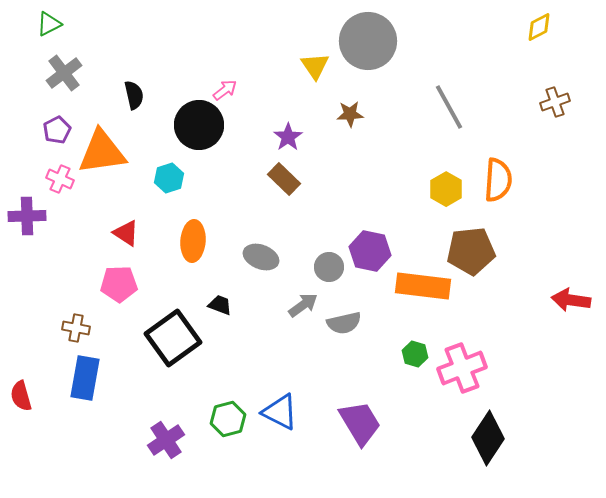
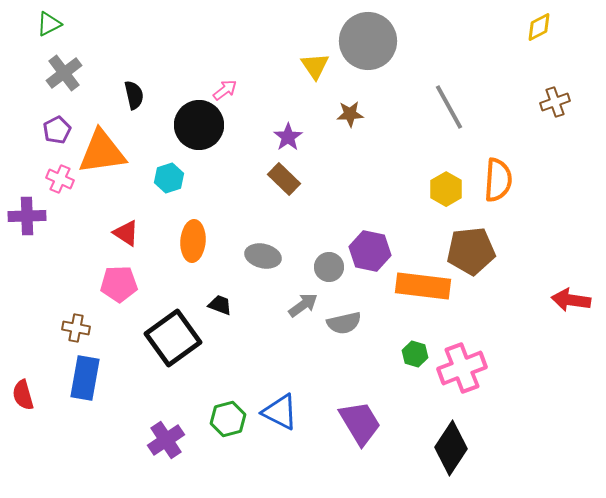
gray ellipse at (261, 257): moved 2 px right, 1 px up; rotated 8 degrees counterclockwise
red semicircle at (21, 396): moved 2 px right, 1 px up
black diamond at (488, 438): moved 37 px left, 10 px down
